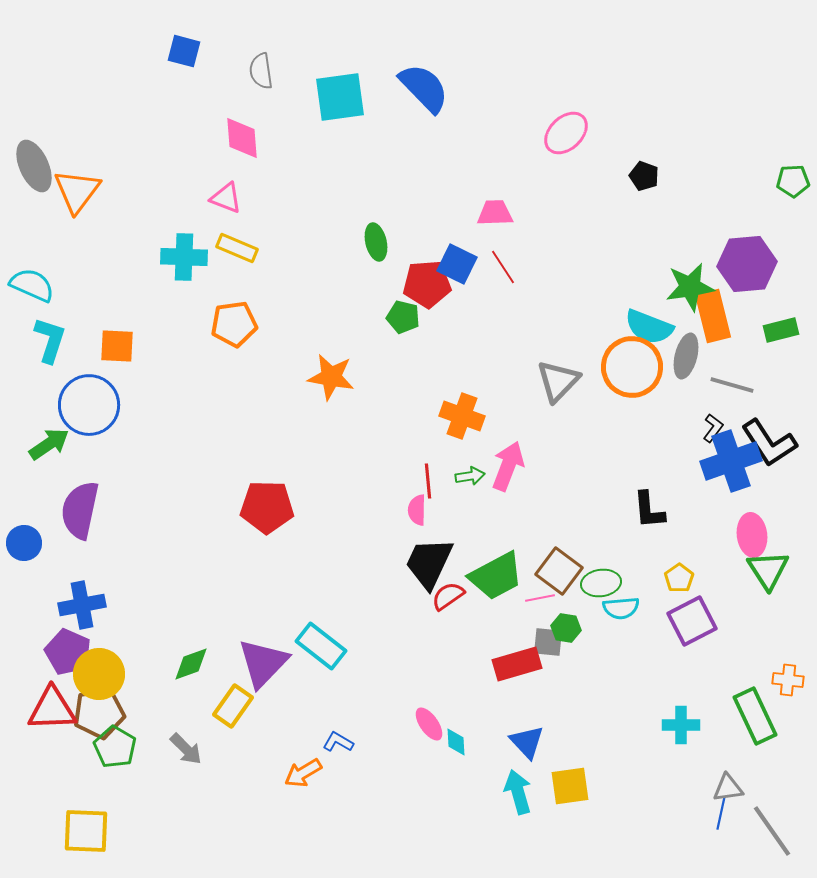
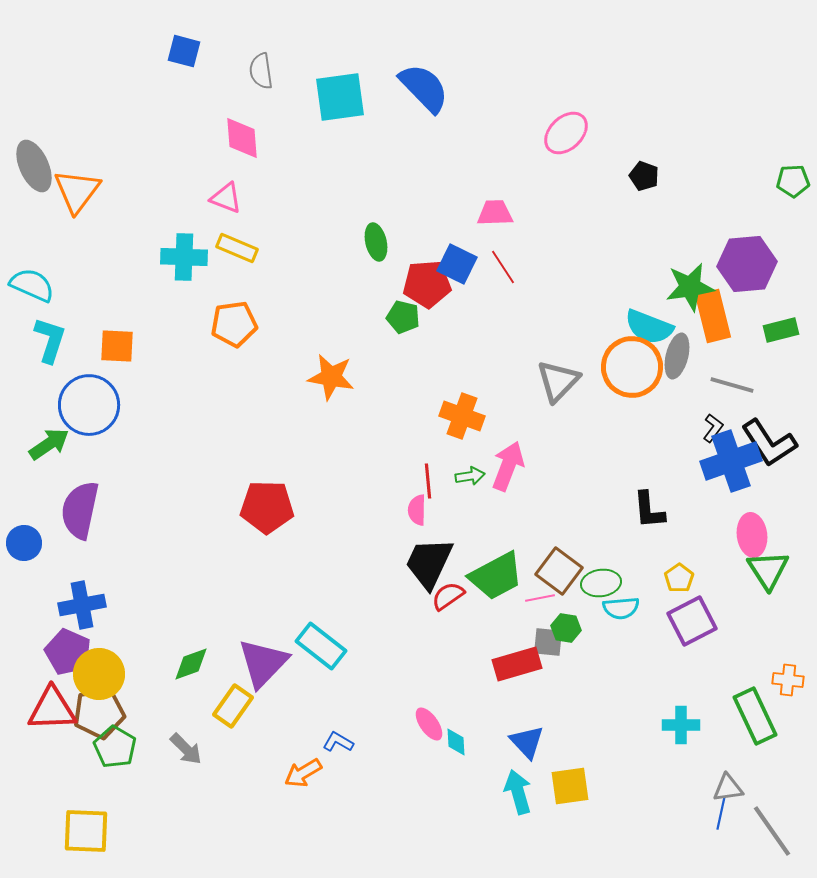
gray ellipse at (686, 356): moved 9 px left
